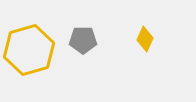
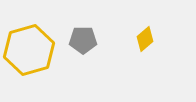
yellow diamond: rotated 25 degrees clockwise
